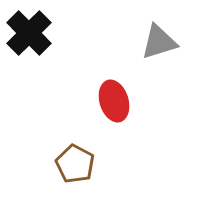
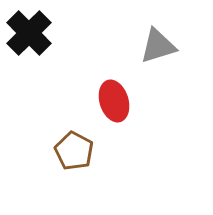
gray triangle: moved 1 px left, 4 px down
brown pentagon: moved 1 px left, 13 px up
